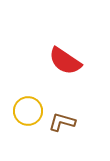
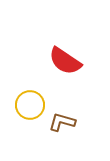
yellow circle: moved 2 px right, 6 px up
